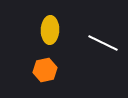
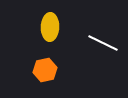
yellow ellipse: moved 3 px up
